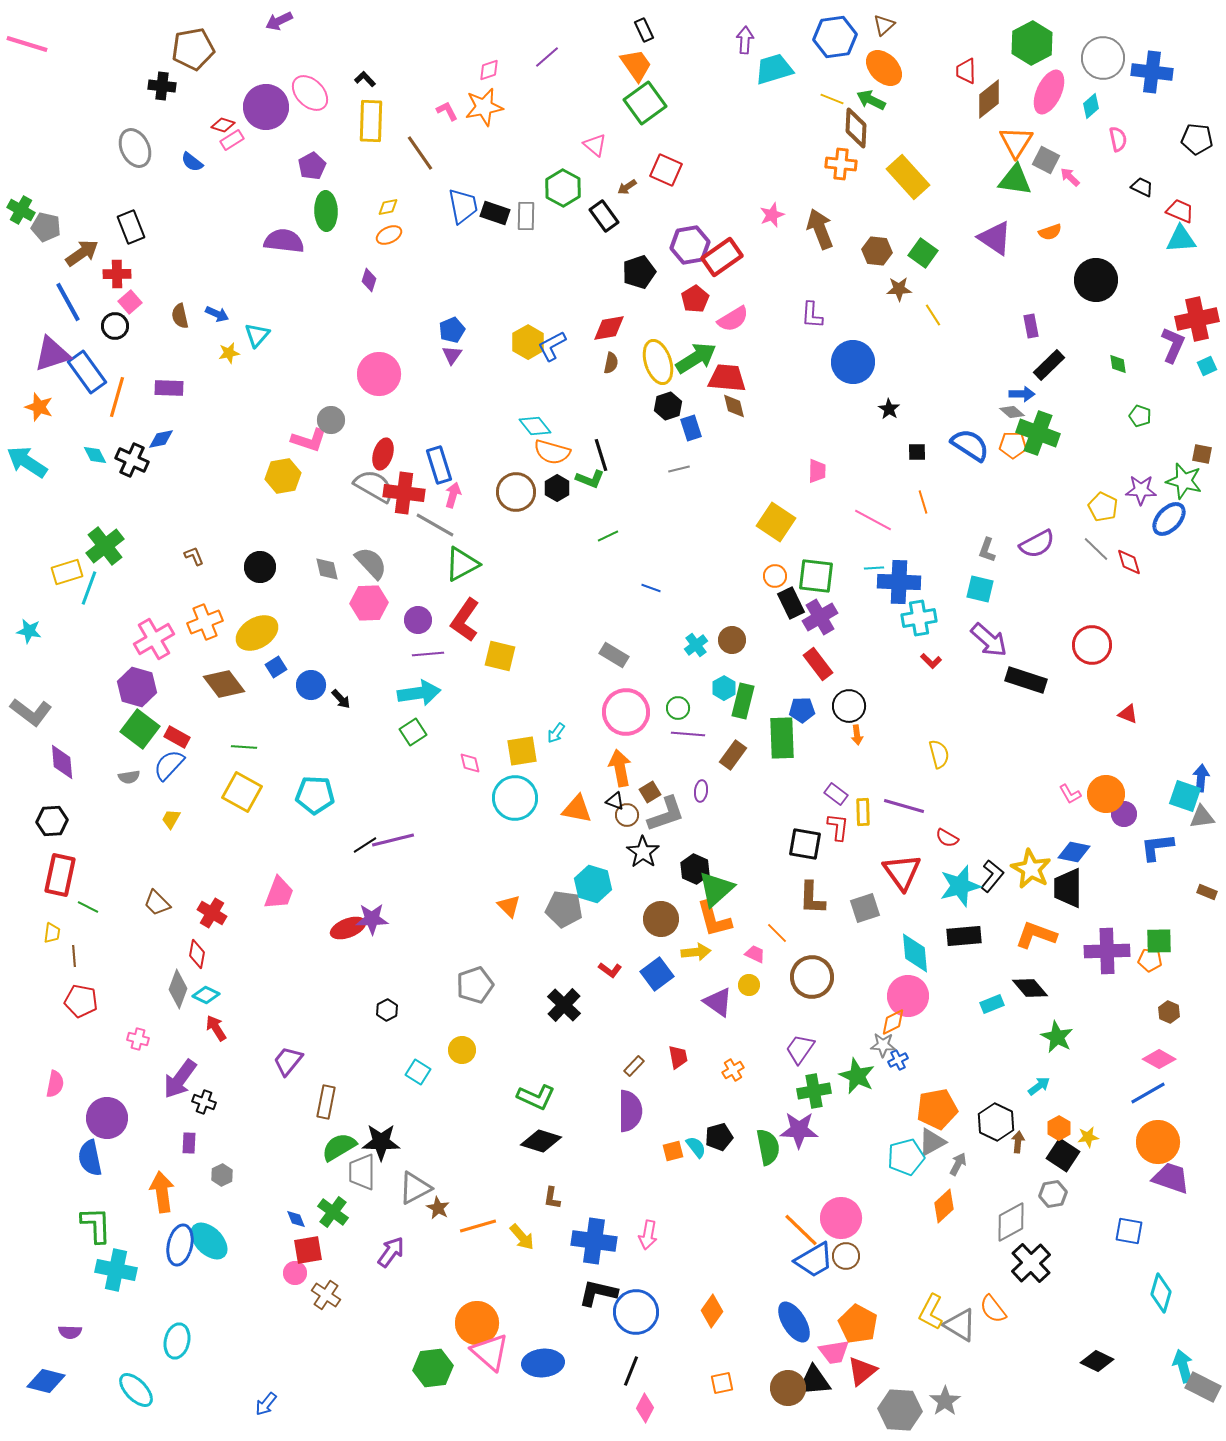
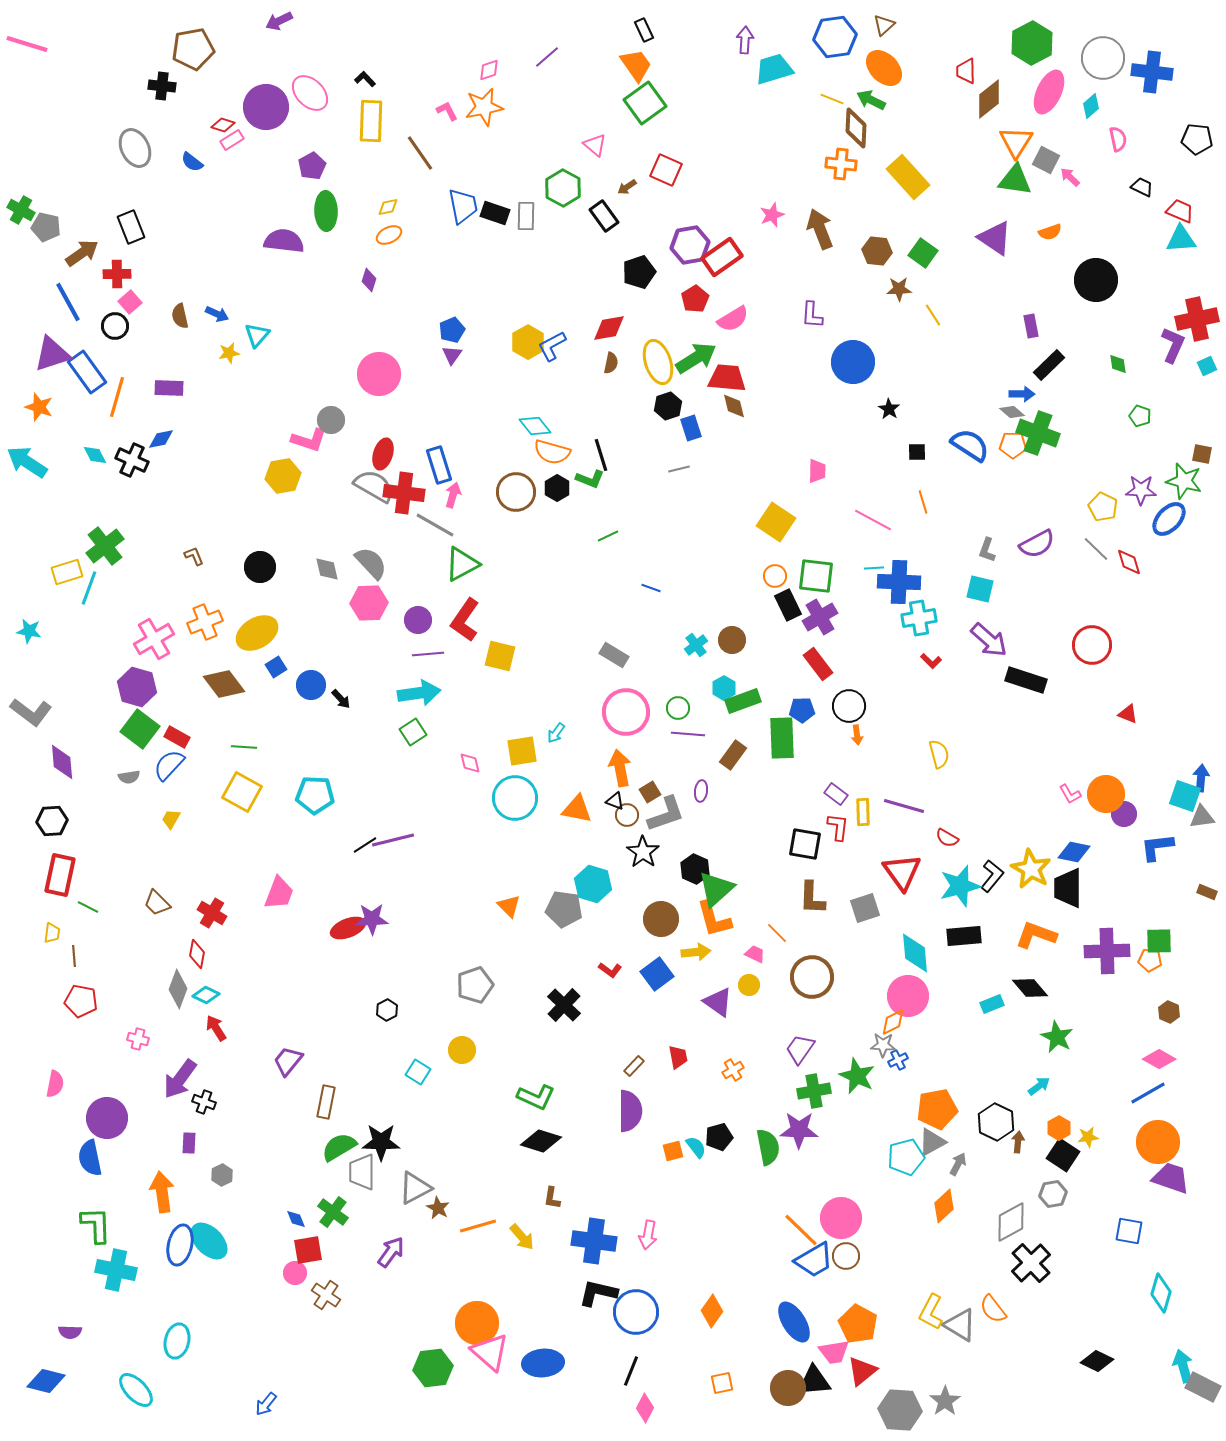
black rectangle at (791, 603): moved 3 px left, 2 px down
green rectangle at (743, 701): rotated 56 degrees clockwise
